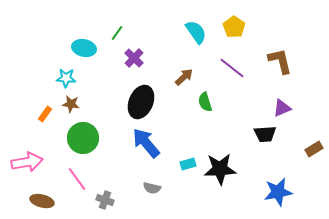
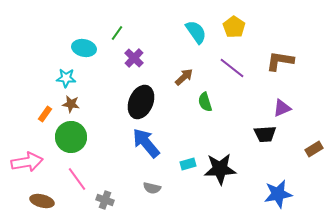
brown L-shape: rotated 68 degrees counterclockwise
green circle: moved 12 px left, 1 px up
blue star: moved 2 px down
